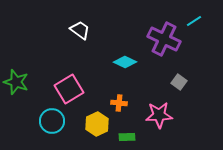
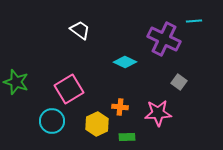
cyan line: rotated 28 degrees clockwise
orange cross: moved 1 px right, 4 px down
pink star: moved 1 px left, 2 px up
